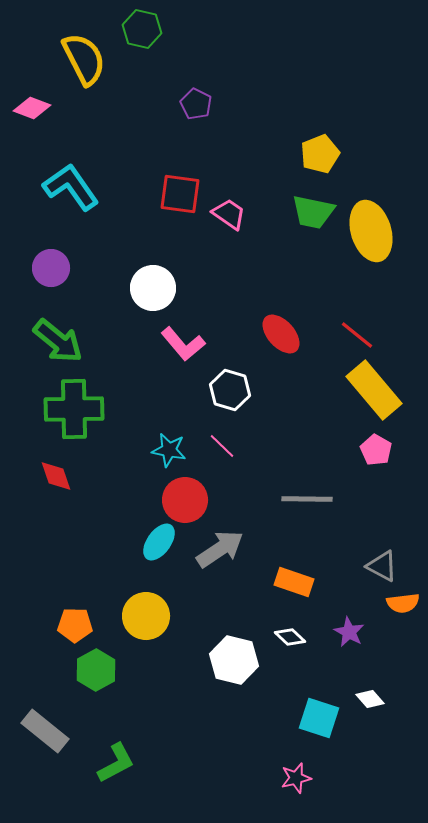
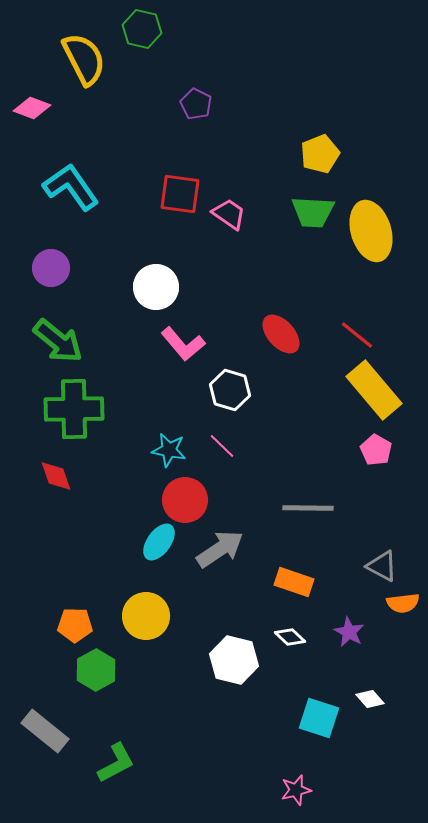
green trapezoid at (313, 212): rotated 9 degrees counterclockwise
white circle at (153, 288): moved 3 px right, 1 px up
gray line at (307, 499): moved 1 px right, 9 px down
pink star at (296, 778): moved 12 px down
